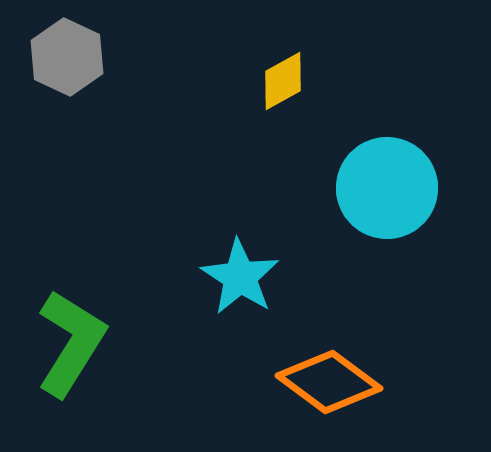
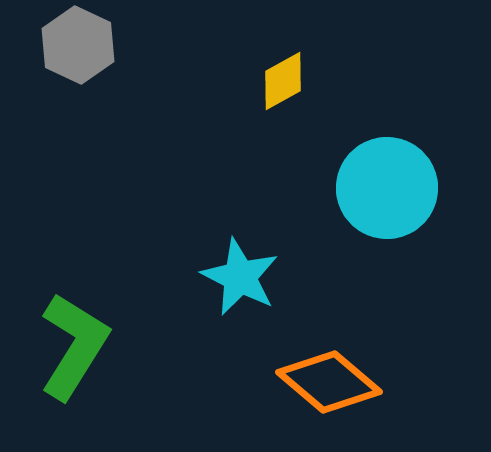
gray hexagon: moved 11 px right, 12 px up
cyan star: rotated 6 degrees counterclockwise
green L-shape: moved 3 px right, 3 px down
orange diamond: rotated 4 degrees clockwise
